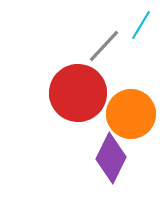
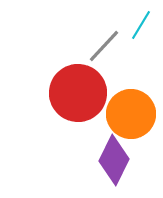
purple diamond: moved 3 px right, 2 px down
